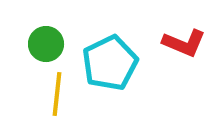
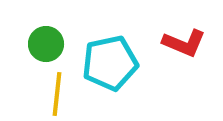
cyan pentagon: rotated 14 degrees clockwise
